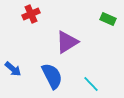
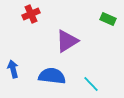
purple triangle: moved 1 px up
blue arrow: rotated 144 degrees counterclockwise
blue semicircle: rotated 56 degrees counterclockwise
